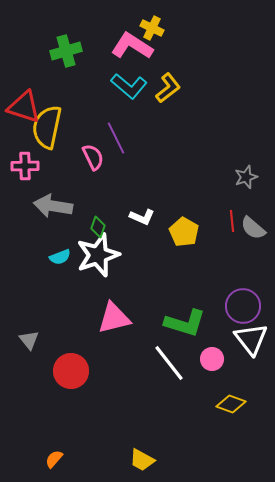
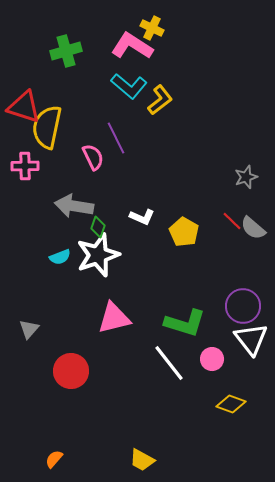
yellow L-shape: moved 8 px left, 12 px down
gray arrow: moved 21 px right
red line: rotated 40 degrees counterclockwise
gray triangle: moved 11 px up; rotated 20 degrees clockwise
